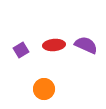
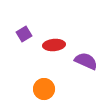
purple semicircle: moved 16 px down
purple square: moved 3 px right, 16 px up
